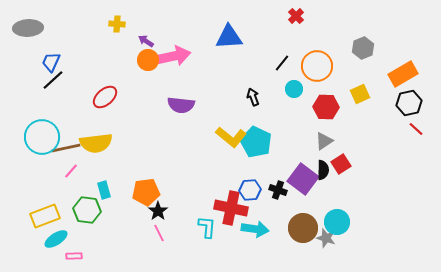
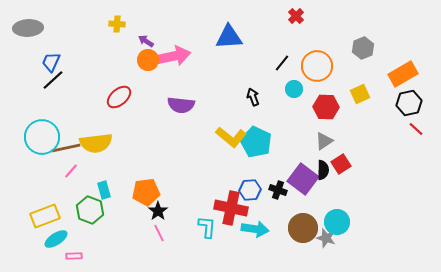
red ellipse at (105, 97): moved 14 px right
green hexagon at (87, 210): moved 3 px right; rotated 12 degrees clockwise
